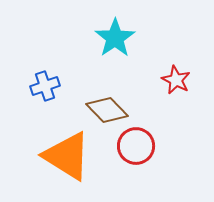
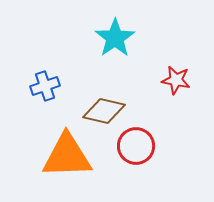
red star: rotated 16 degrees counterclockwise
brown diamond: moved 3 px left, 1 px down; rotated 33 degrees counterclockwise
orange triangle: rotated 34 degrees counterclockwise
